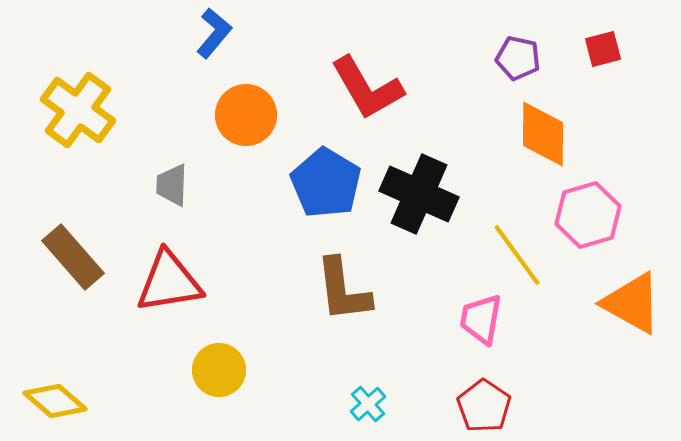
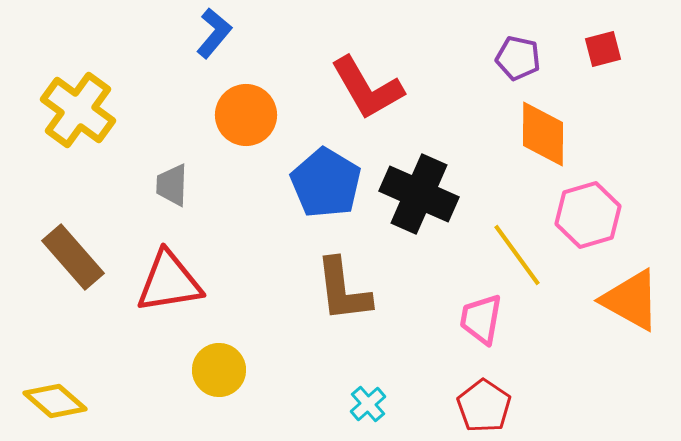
orange triangle: moved 1 px left, 3 px up
